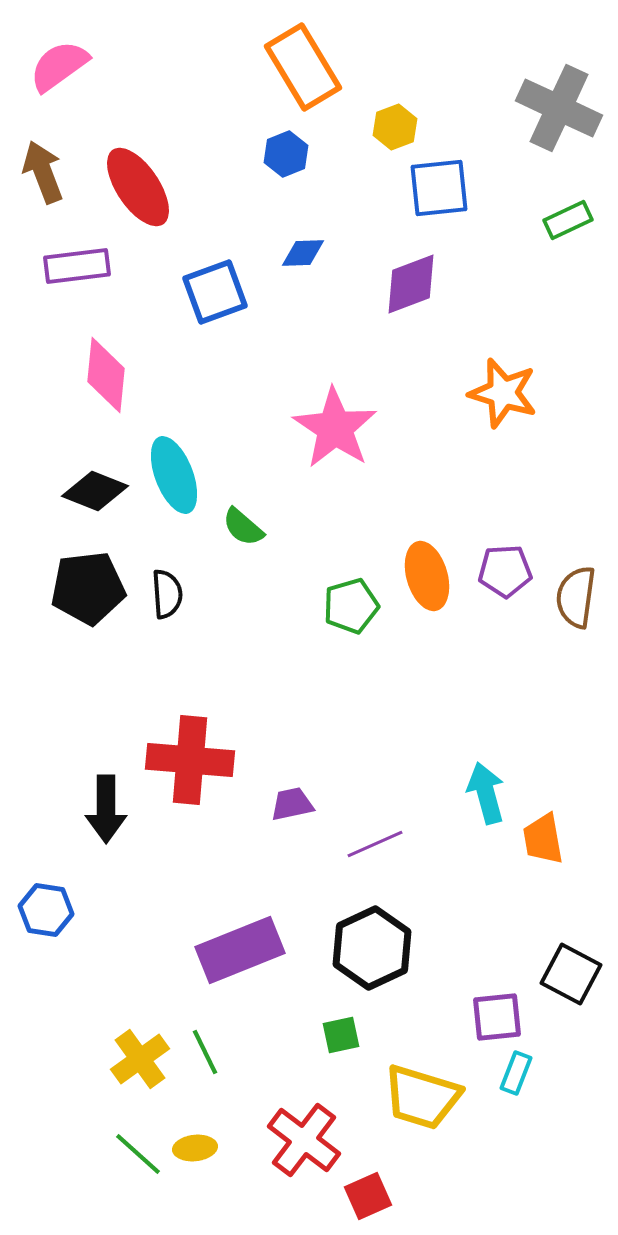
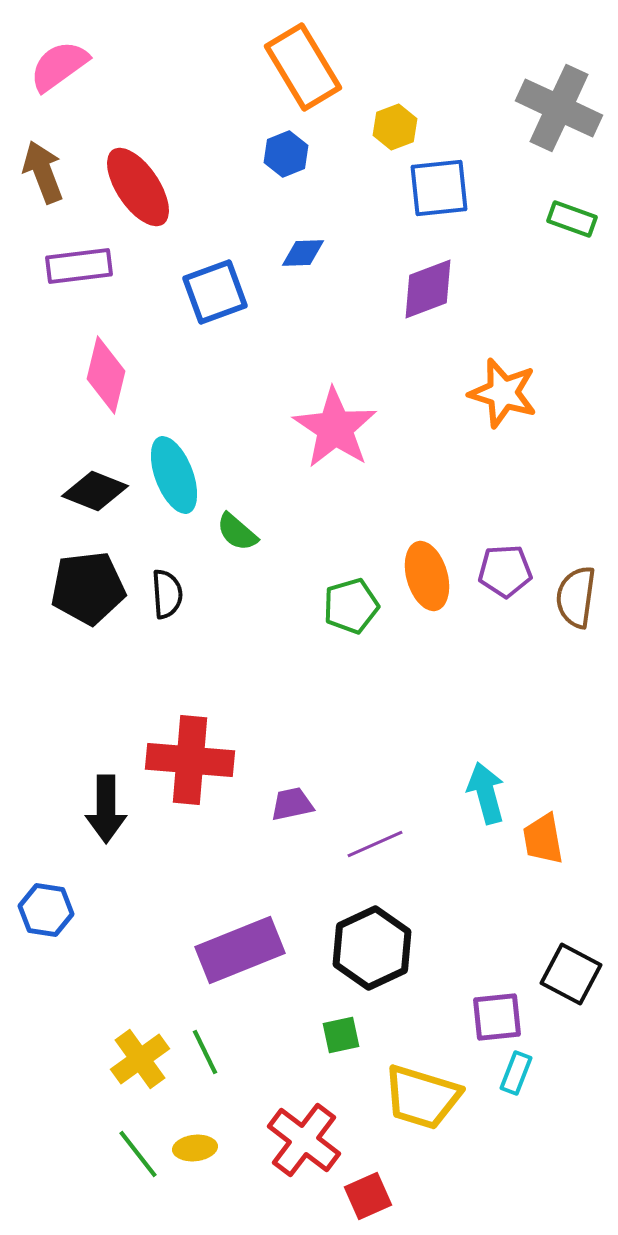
green rectangle at (568, 220): moved 4 px right, 1 px up; rotated 45 degrees clockwise
purple rectangle at (77, 266): moved 2 px right
purple diamond at (411, 284): moved 17 px right, 5 px down
pink diamond at (106, 375): rotated 8 degrees clockwise
green semicircle at (243, 527): moved 6 px left, 5 px down
green line at (138, 1154): rotated 10 degrees clockwise
